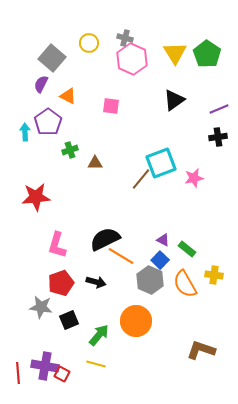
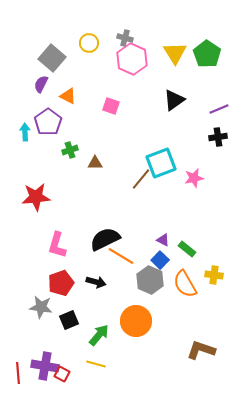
pink square: rotated 12 degrees clockwise
